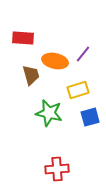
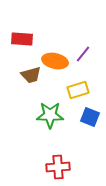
red rectangle: moved 1 px left, 1 px down
brown trapezoid: rotated 90 degrees clockwise
green star: moved 1 px right, 2 px down; rotated 12 degrees counterclockwise
blue square: rotated 36 degrees clockwise
red cross: moved 1 px right, 2 px up
